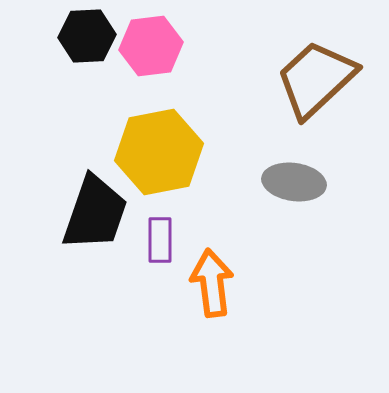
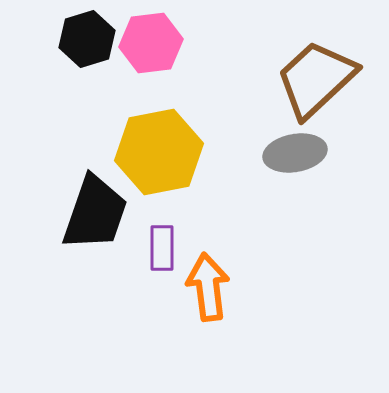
black hexagon: moved 3 px down; rotated 14 degrees counterclockwise
pink hexagon: moved 3 px up
gray ellipse: moved 1 px right, 29 px up; rotated 18 degrees counterclockwise
purple rectangle: moved 2 px right, 8 px down
orange arrow: moved 4 px left, 4 px down
